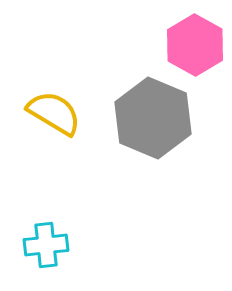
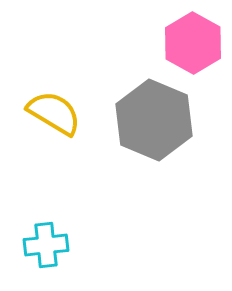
pink hexagon: moved 2 px left, 2 px up
gray hexagon: moved 1 px right, 2 px down
